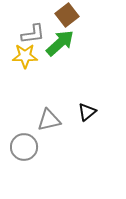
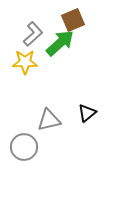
brown square: moved 6 px right, 5 px down; rotated 15 degrees clockwise
gray L-shape: rotated 35 degrees counterclockwise
yellow star: moved 6 px down
black triangle: moved 1 px down
